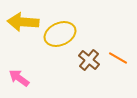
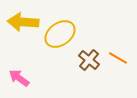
yellow ellipse: rotated 12 degrees counterclockwise
